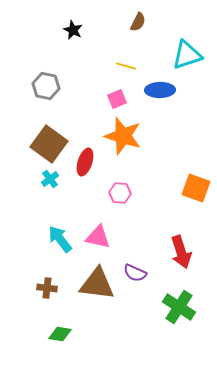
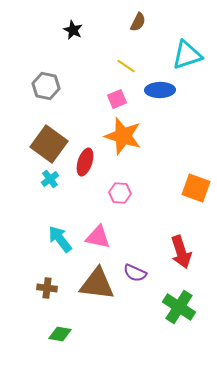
yellow line: rotated 18 degrees clockwise
